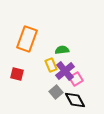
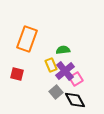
green semicircle: moved 1 px right
